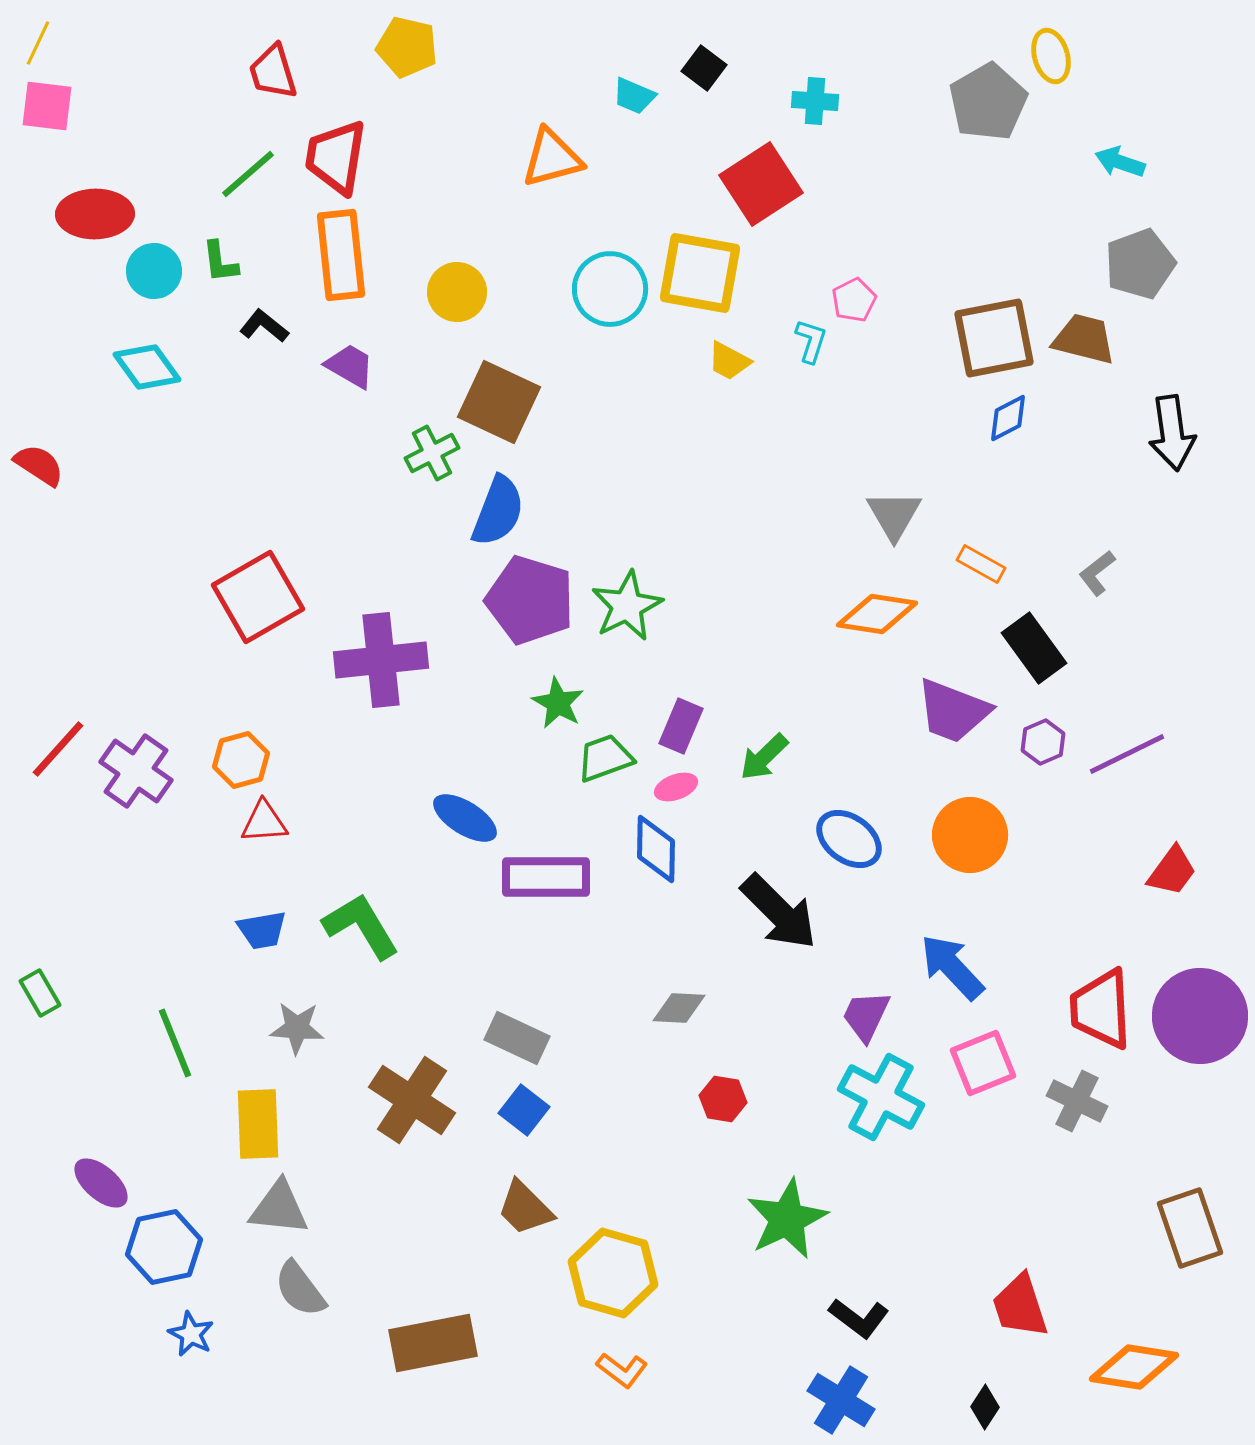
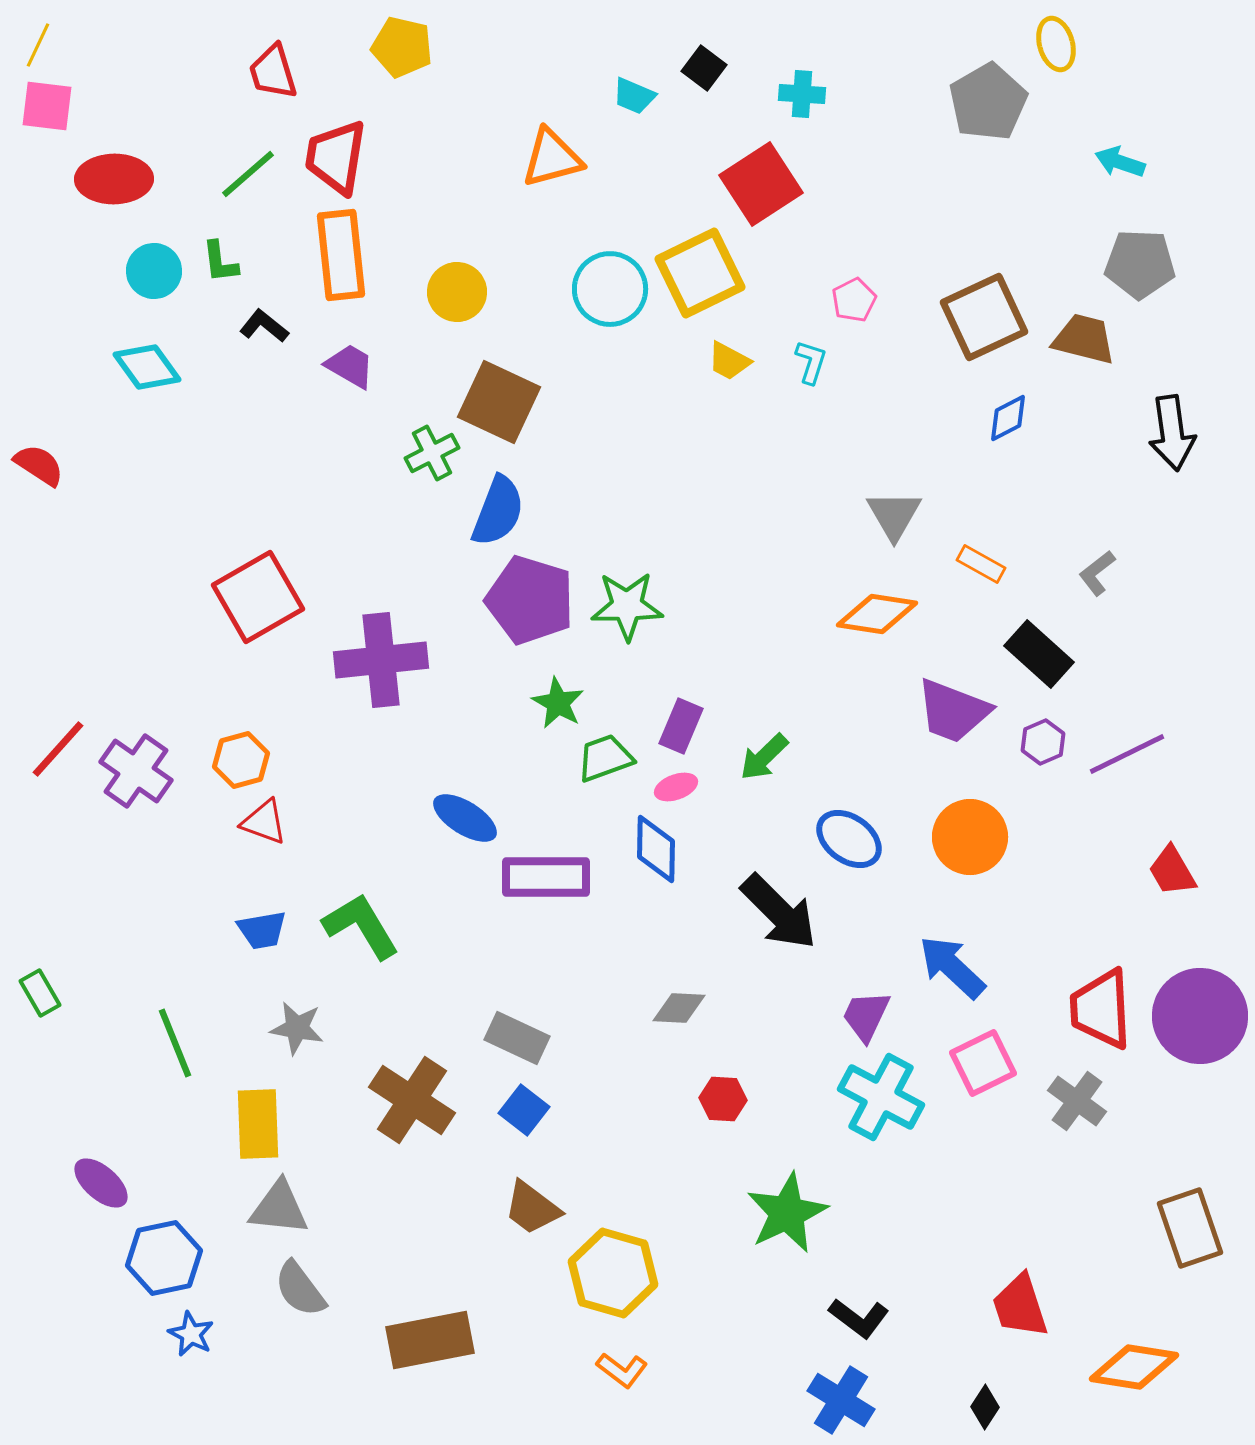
yellow line at (38, 43): moved 2 px down
yellow pentagon at (407, 47): moved 5 px left
yellow ellipse at (1051, 56): moved 5 px right, 12 px up
cyan cross at (815, 101): moved 13 px left, 7 px up
red ellipse at (95, 214): moved 19 px right, 35 px up
gray pentagon at (1140, 264): rotated 22 degrees clockwise
yellow square at (700, 273): rotated 36 degrees counterclockwise
brown square at (994, 338): moved 10 px left, 21 px up; rotated 14 degrees counterclockwise
cyan L-shape at (811, 341): moved 21 px down
green star at (627, 606): rotated 26 degrees clockwise
black rectangle at (1034, 648): moved 5 px right, 6 px down; rotated 12 degrees counterclockwise
red triangle at (264, 822): rotated 24 degrees clockwise
orange circle at (970, 835): moved 2 px down
red trapezoid at (1172, 871): rotated 114 degrees clockwise
blue arrow at (952, 967): rotated 4 degrees counterclockwise
gray star at (297, 1028): rotated 6 degrees clockwise
pink square at (983, 1063): rotated 4 degrees counterclockwise
red hexagon at (723, 1099): rotated 6 degrees counterclockwise
gray cross at (1077, 1101): rotated 10 degrees clockwise
brown trapezoid at (525, 1208): moved 7 px right; rotated 8 degrees counterclockwise
green star at (787, 1219): moved 6 px up
blue hexagon at (164, 1247): moved 11 px down
brown rectangle at (433, 1343): moved 3 px left, 3 px up
